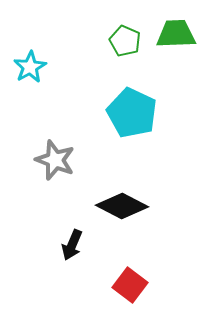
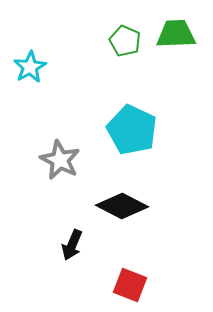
cyan pentagon: moved 17 px down
gray star: moved 5 px right; rotated 6 degrees clockwise
red square: rotated 16 degrees counterclockwise
